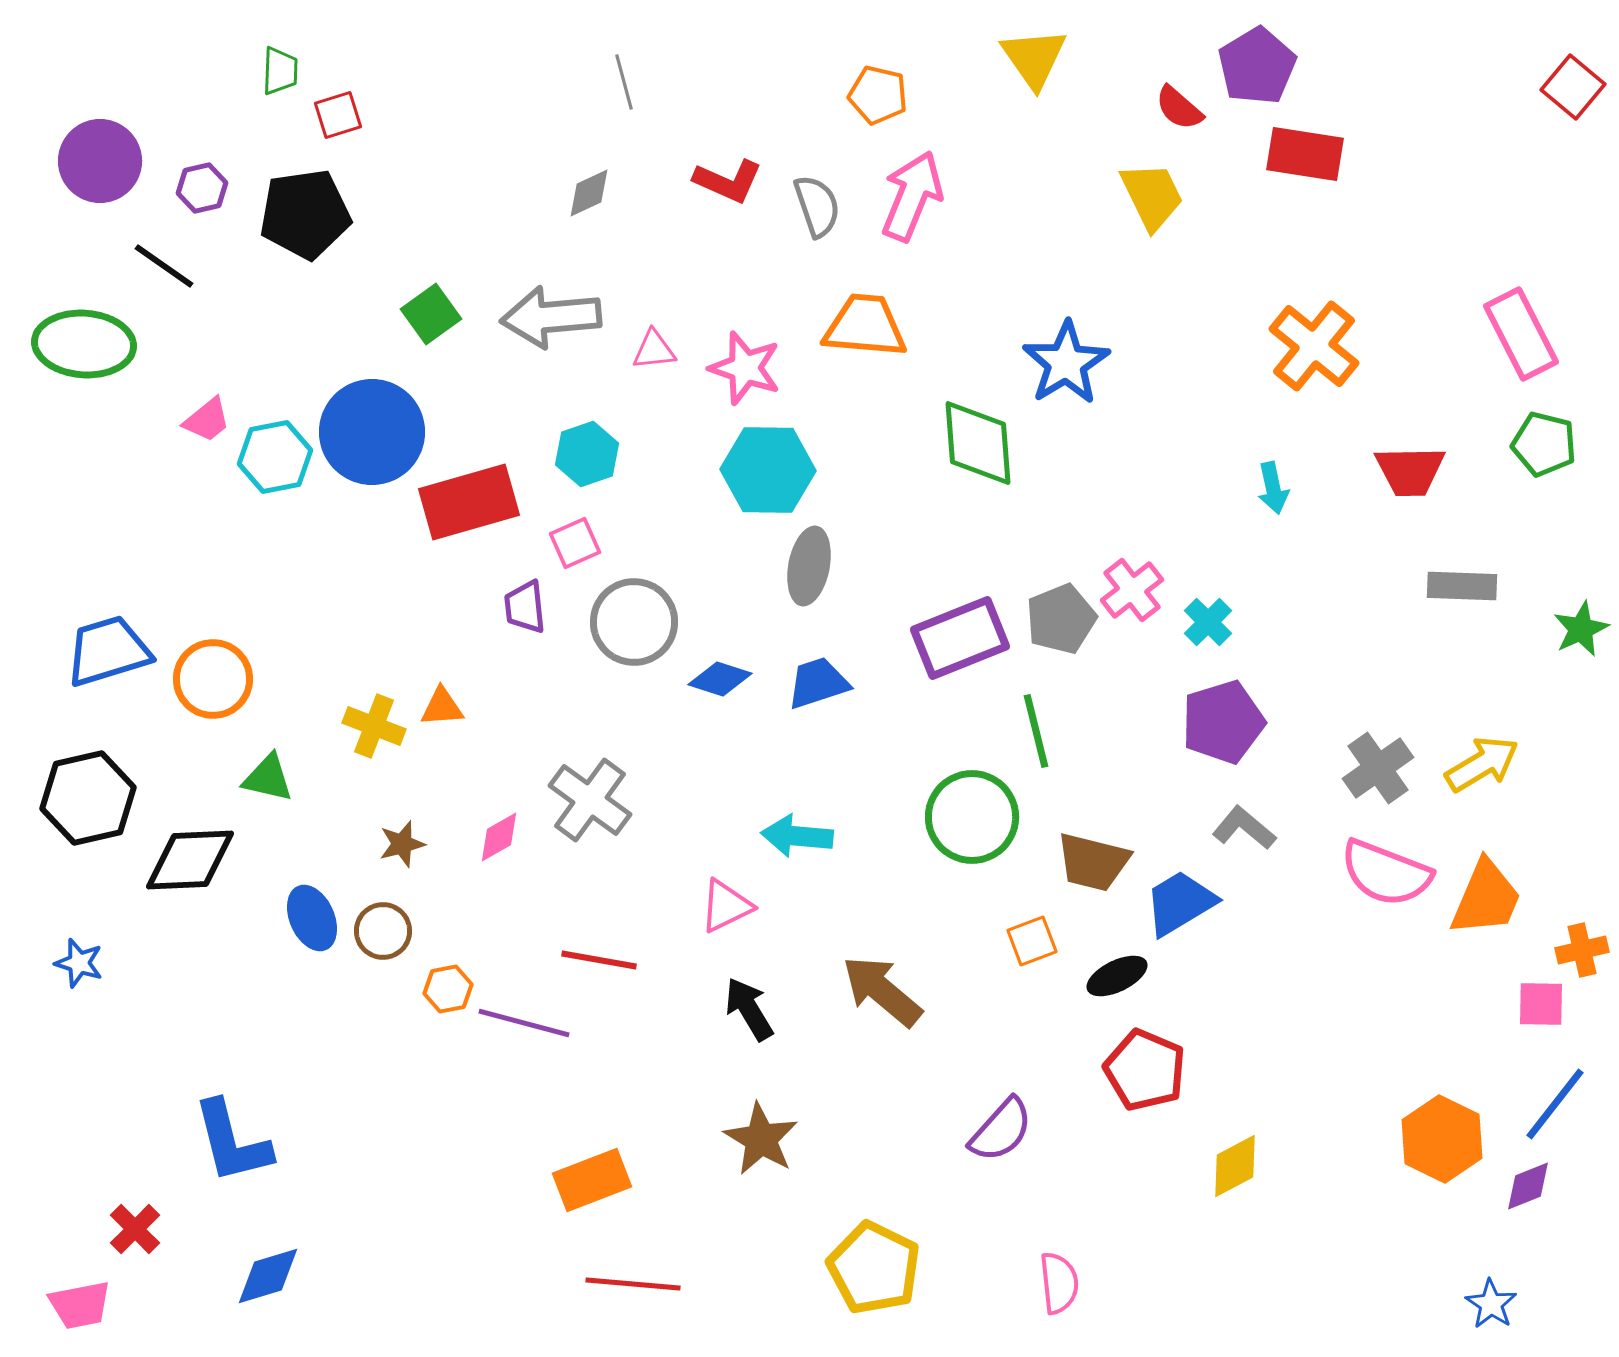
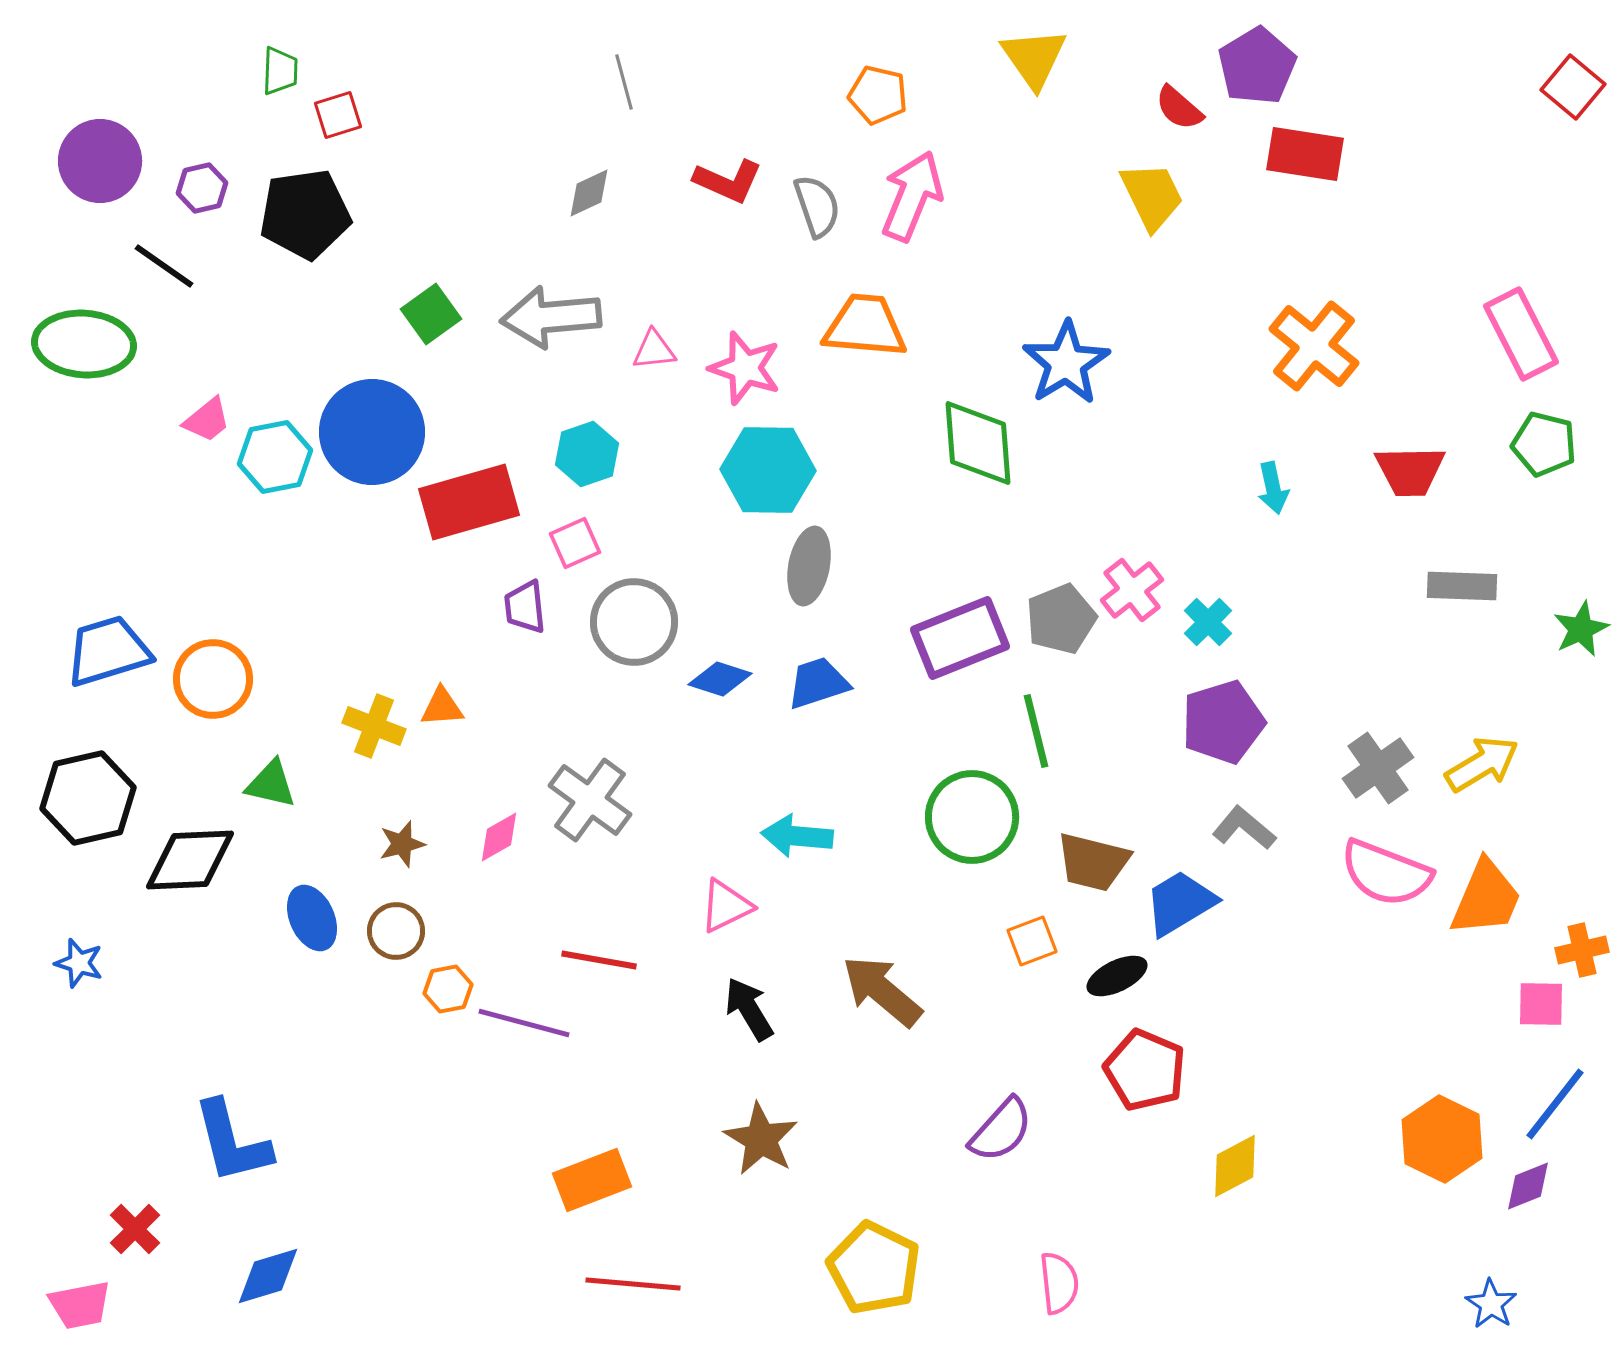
green triangle at (268, 778): moved 3 px right, 6 px down
brown circle at (383, 931): moved 13 px right
